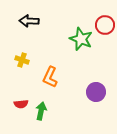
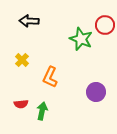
yellow cross: rotated 24 degrees clockwise
green arrow: moved 1 px right
